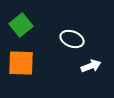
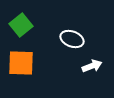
white arrow: moved 1 px right
